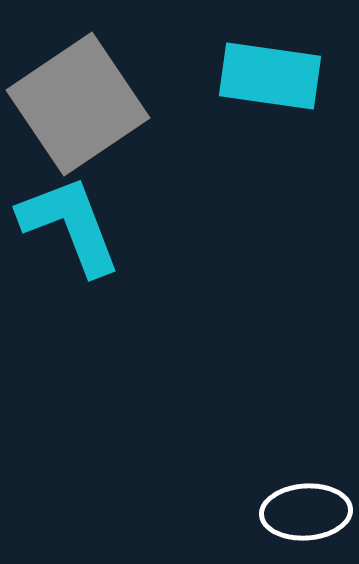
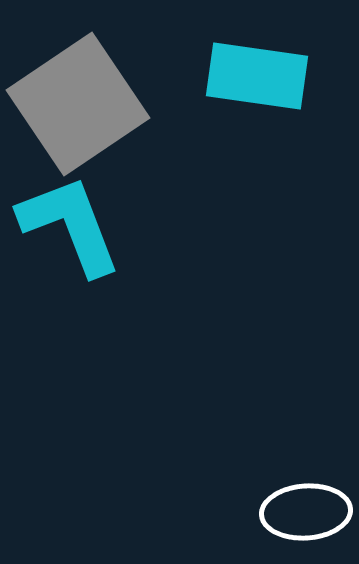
cyan rectangle: moved 13 px left
